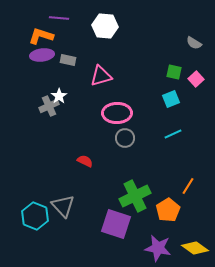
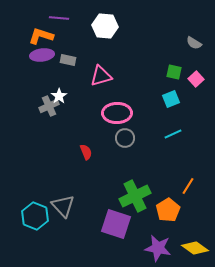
red semicircle: moved 1 px right, 9 px up; rotated 42 degrees clockwise
